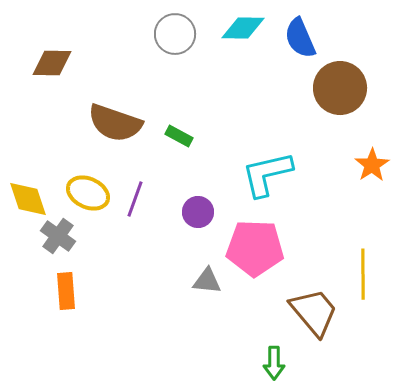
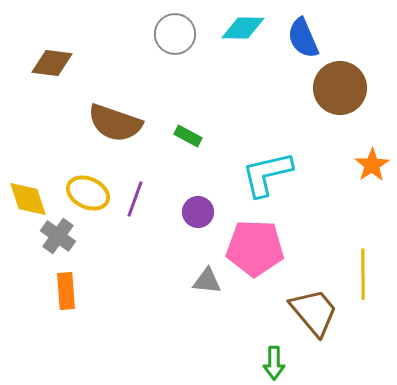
blue semicircle: moved 3 px right
brown diamond: rotated 6 degrees clockwise
green rectangle: moved 9 px right
